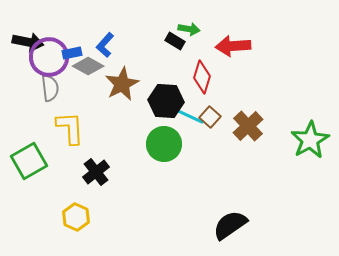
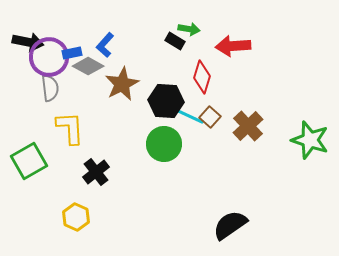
green star: rotated 24 degrees counterclockwise
